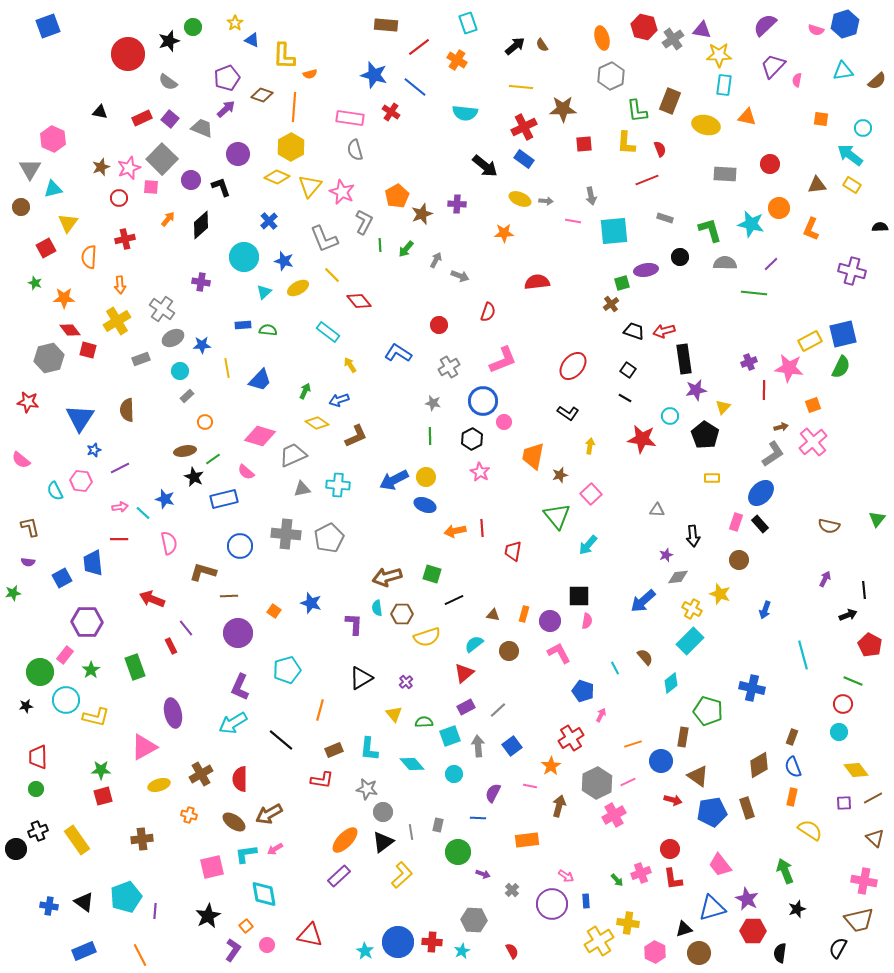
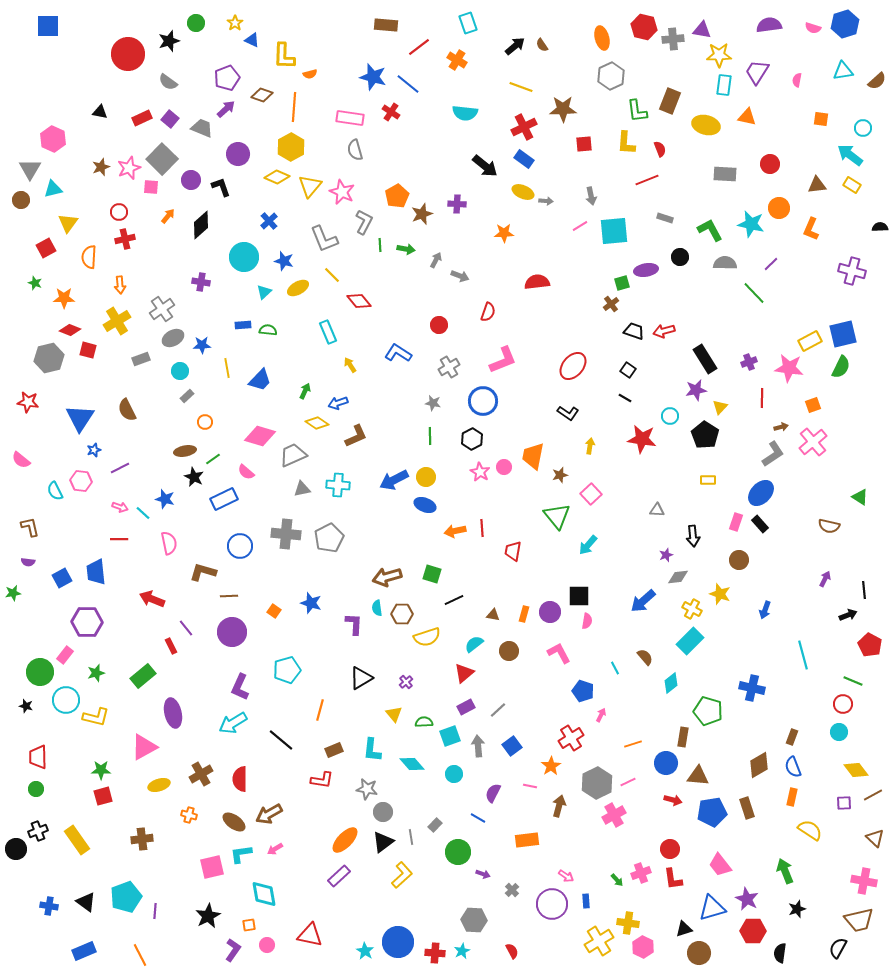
purple semicircle at (765, 25): moved 4 px right; rotated 35 degrees clockwise
blue square at (48, 26): rotated 20 degrees clockwise
green circle at (193, 27): moved 3 px right, 4 px up
pink semicircle at (816, 30): moved 3 px left, 2 px up
gray cross at (673, 39): rotated 30 degrees clockwise
purple trapezoid at (773, 66): moved 16 px left, 6 px down; rotated 12 degrees counterclockwise
blue star at (374, 75): moved 1 px left, 2 px down
blue line at (415, 87): moved 7 px left, 3 px up
yellow line at (521, 87): rotated 15 degrees clockwise
red circle at (119, 198): moved 14 px down
yellow ellipse at (520, 199): moved 3 px right, 7 px up
brown circle at (21, 207): moved 7 px up
orange arrow at (168, 219): moved 3 px up
pink line at (573, 221): moved 7 px right, 5 px down; rotated 42 degrees counterclockwise
green L-shape at (710, 230): rotated 12 degrees counterclockwise
green arrow at (406, 249): rotated 120 degrees counterclockwise
green line at (754, 293): rotated 40 degrees clockwise
gray cross at (162, 309): rotated 20 degrees clockwise
red diamond at (70, 330): rotated 30 degrees counterclockwise
cyan rectangle at (328, 332): rotated 30 degrees clockwise
black rectangle at (684, 359): moved 21 px right; rotated 24 degrees counterclockwise
red line at (764, 390): moved 2 px left, 8 px down
blue arrow at (339, 400): moved 1 px left, 3 px down
yellow triangle at (723, 407): moved 3 px left
brown semicircle at (127, 410): rotated 25 degrees counterclockwise
pink circle at (504, 422): moved 45 px down
yellow rectangle at (712, 478): moved 4 px left, 2 px down
blue rectangle at (224, 499): rotated 12 degrees counterclockwise
pink arrow at (120, 507): rotated 28 degrees clockwise
green triangle at (877, 519): moved 17 px left, 22 px up; rotated 36 degrees counterclockwise
blue trapezoid at (93, 563): moved 3 px right, 9 px down
purple circle at (550, 621): moved 9 px up
purple circle at (238, 633): moved 6 px left, 1 px up
green rectangle at (135, 667): moved 8 px right, 9 px down; rotated 70 degrees clockwise
green star at (91, 670): moved 5 px right, 3 px down; rotated 18 degrees clockwise
black star at (26, 706): rotated 24 degrees clockwise
cyan L-shape at (369, 749): moved 3 px right, 1 px down
blue circle at (661, 761): moved 5 px right, 2 px down
brown triangle at (698, 776): rotated 30 degrees counterclockwise
brown line at (873, 798): moved 3 px up
blue line at (478, 818): rotated 28 degrees clockwise
gray rectangle at (438, 825): moved 3 px left; rotated 32 degrees clockwise
gray line at (411, 832): moved 5 px down
cyan L-shape at (246, 854): moved 5 px left
black triangle at (84, 902): moved 2 px right
orange square at (246, 926): moved 3 px right, 1 px up; rotated 32 degrees clockwise
red cross at (432, 942): moved 3 px right, 11 px down
pink hexagon at (655, 952): moved 12 px left, 5 px up
